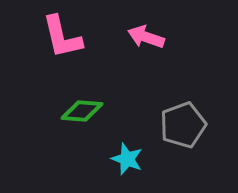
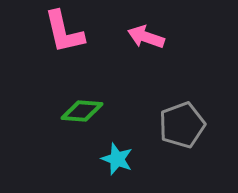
pink L-shape: moved 2 px right, 5 px up
gray pentagon: moved 1 px left
cyan star: moved 10 px left
